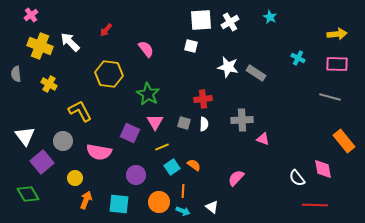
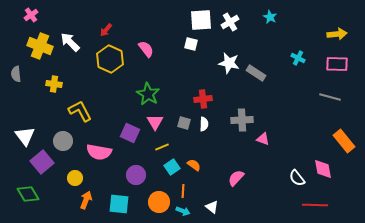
white square at (191, 46): moved 2 px up
white star at (228, 67): moved 1 px right, 4 px up
yellow hexagon at (109, 74): moved 1 px right, 15 px up; rotated 16 degrees clockwise
yellow cross at (49, 84): moved 5 px right; rotated 21 degrees counterclockwise
